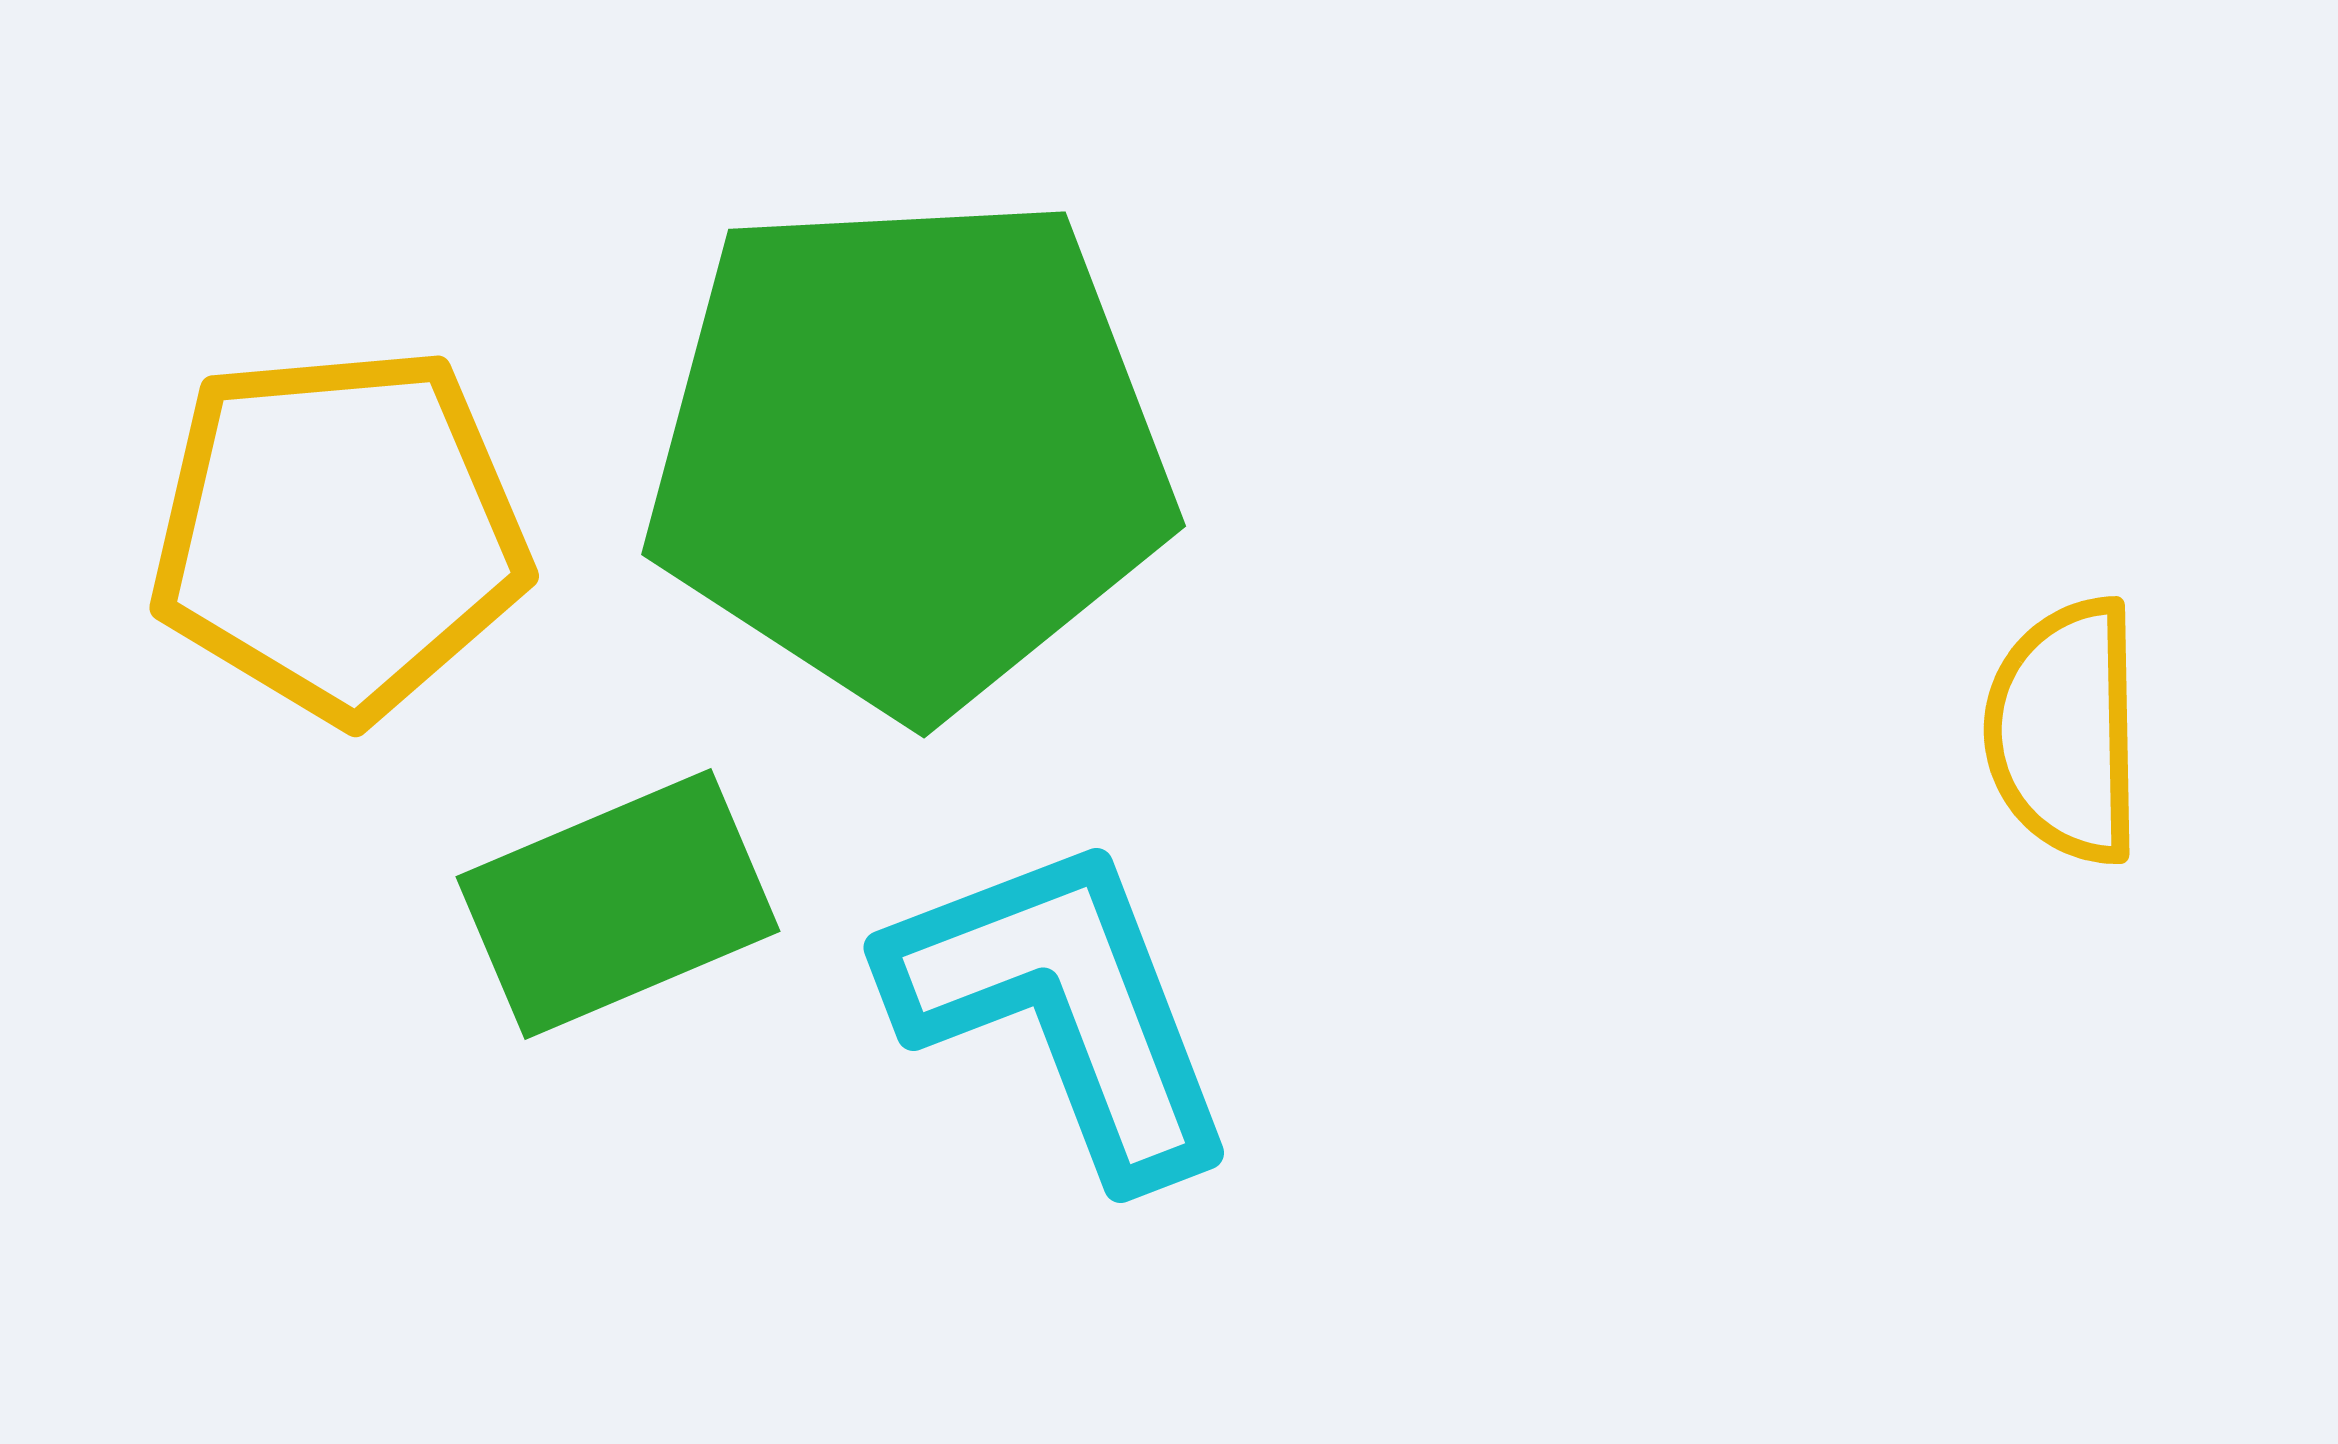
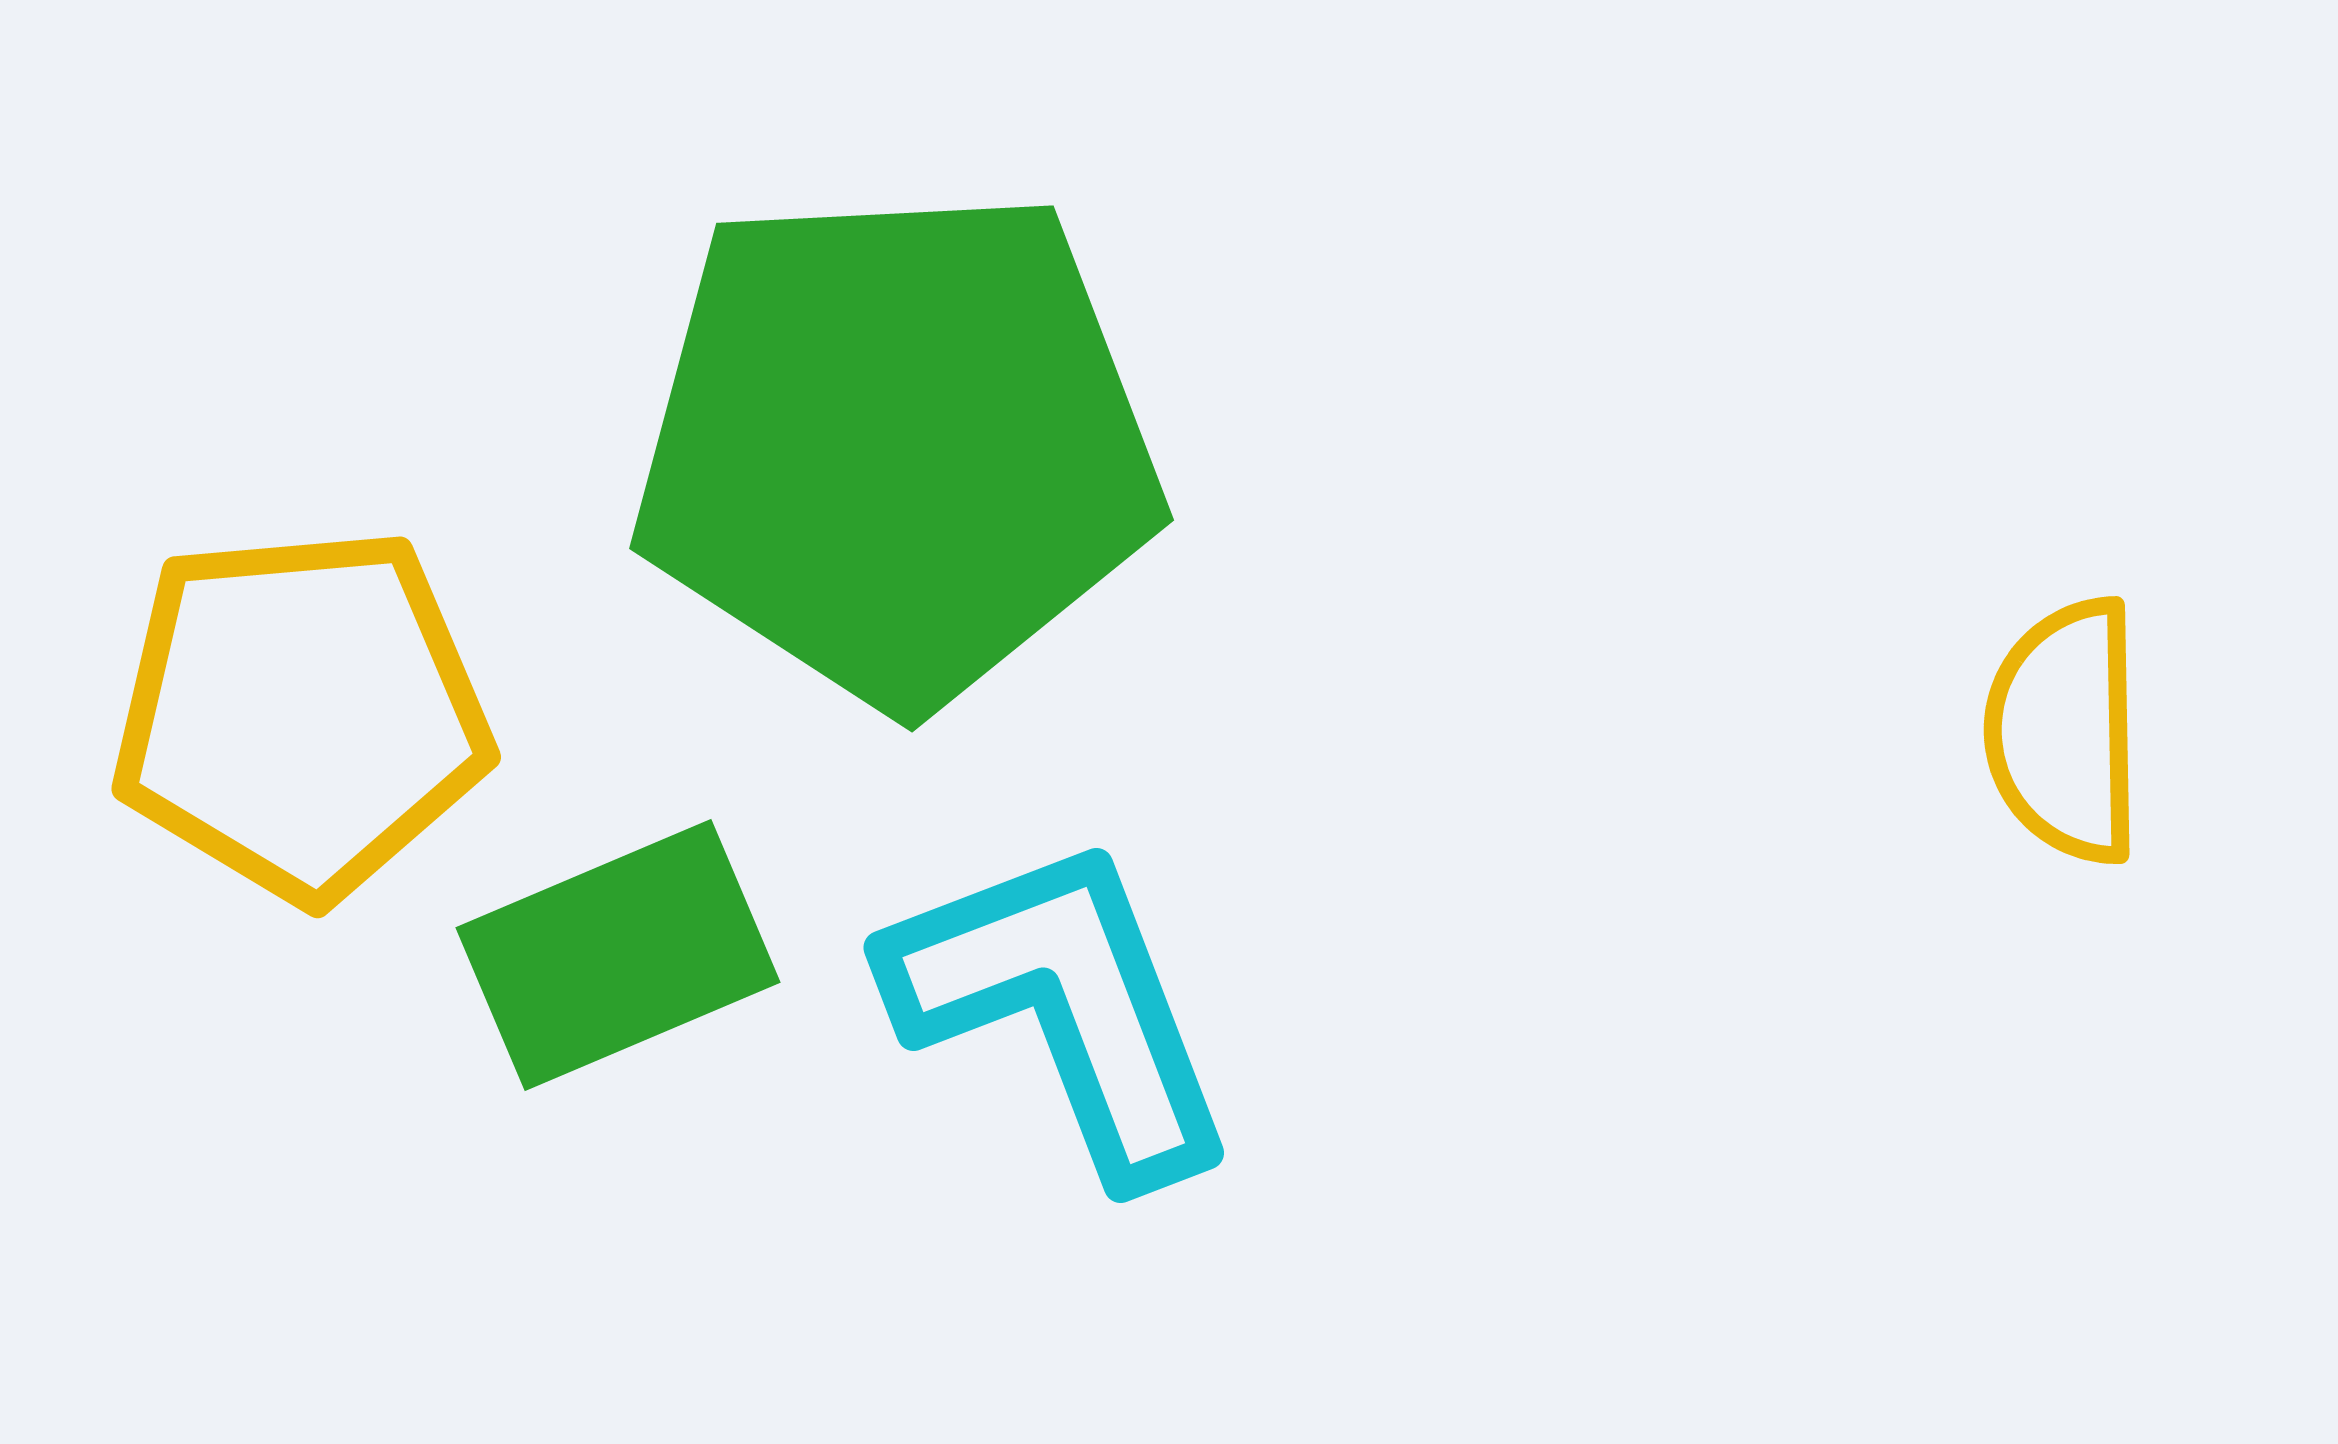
green pentagon: moved 12 px left, 6 px up
yellow pentagon: moved 38 px left, 181 px down
green rectangle: moved 51 px down
